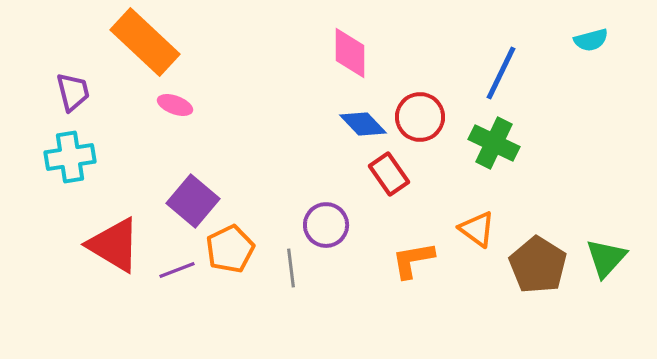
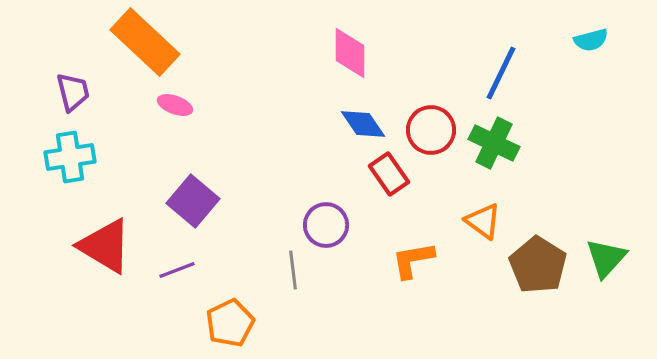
red circle: moved 11 px right, 13 px down
blue diamond: rotated 9 degrees clockwise
orange triangle: moved 6 px right, 8 px up
red triangle: moved 9 px left, 1 px down
orange pentagon: moved 74 px down
gray line: moved 2 px right, 2 px down
